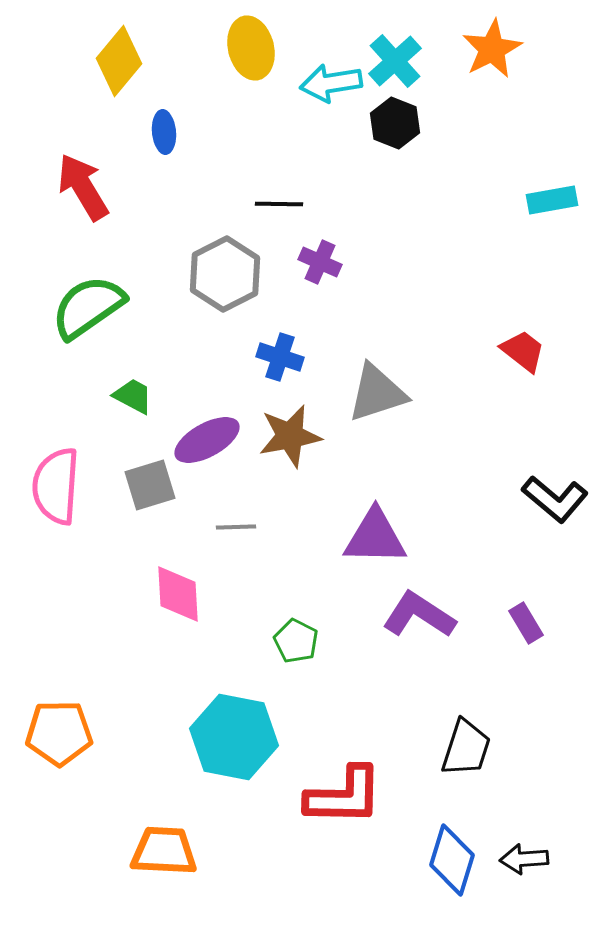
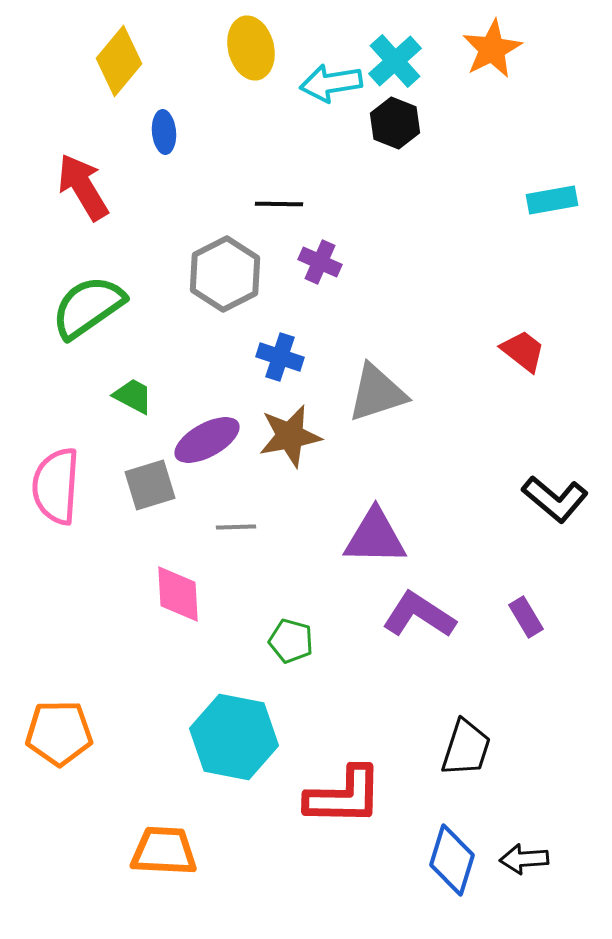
purple rectangle: moved 6 px up
green pentagon: moved 5 px left; rotated 12 degrees counterclockwise
